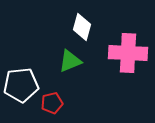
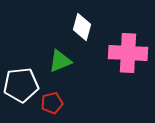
green triangle: moved 10 px left
